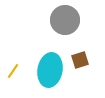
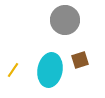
yellow line: moved 1 px up
